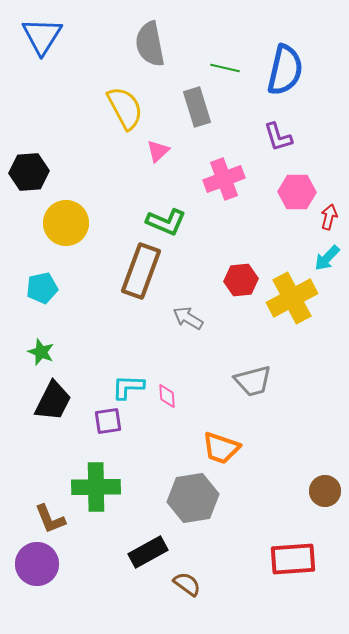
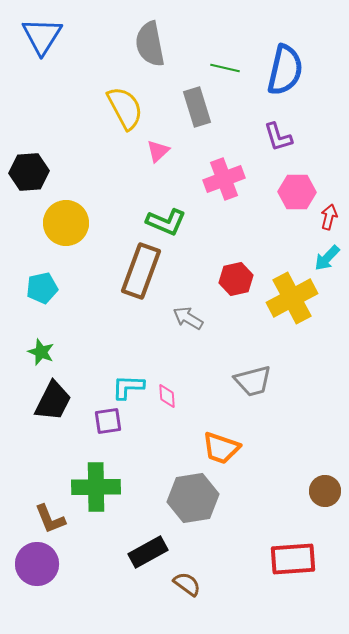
red hexagon: moved 5 px left, 1 px up; rotated 8 degrees counterclockwise
